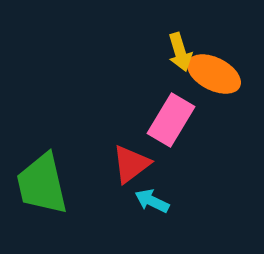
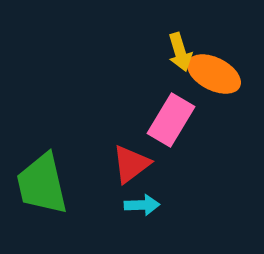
cyan arrow: moved 10 px left, 4 px down; rotated 152 degrees clockwise
